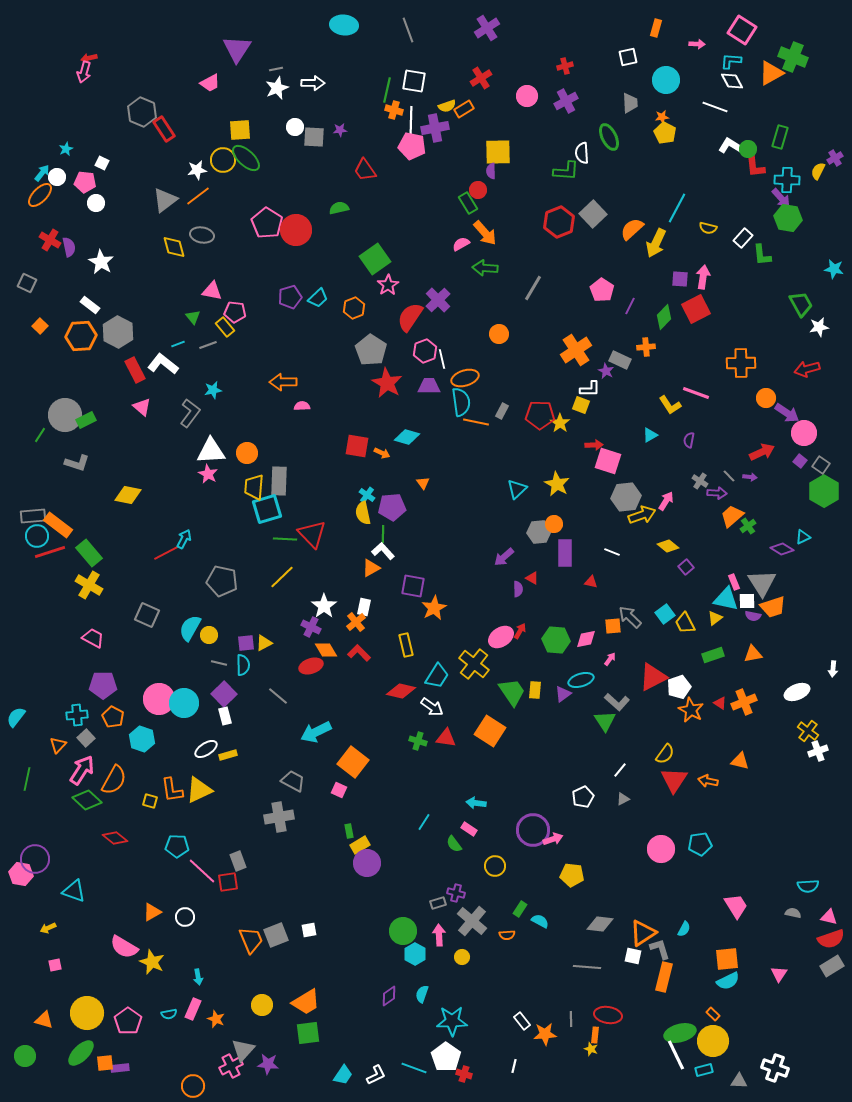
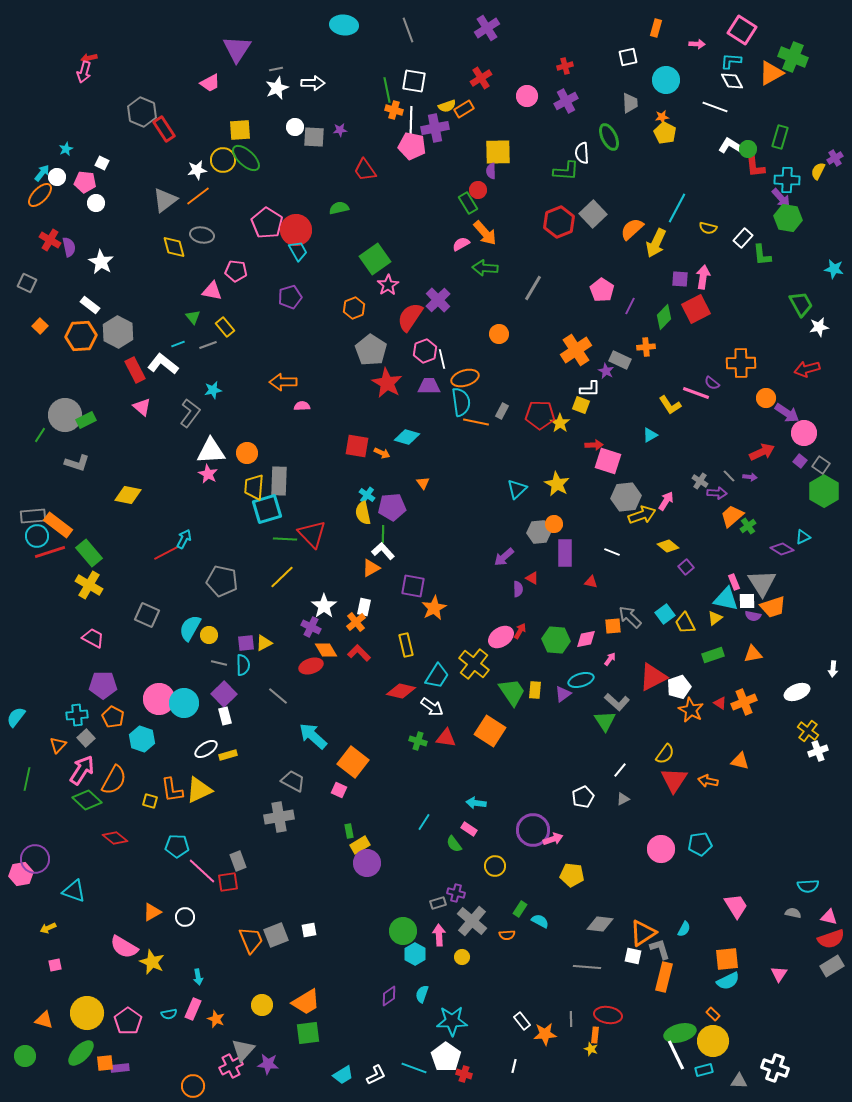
green line at (387, 90): rotated 25 degrees counterclockwise
cyan trapezoid at (318, 298): moved 20 px left, 47 px up; rotated 75 degrees counterclockwise
pink pentagon at (235, 312): moved 1 px right, 41 px up
purple semicircle at (689, 440): moved 23 px right, 57 px up; rotated 63 degrees counterclockwise
cyan arrow at (316, 732): moved 3 px left, 4 px down; rotated 68 degrees clockwise
pink hexagon at (21, 874): rotated 20 degrees counterclockwise
cyan trapezoid at (343, 1075): rotated 25 degrees clockwise
